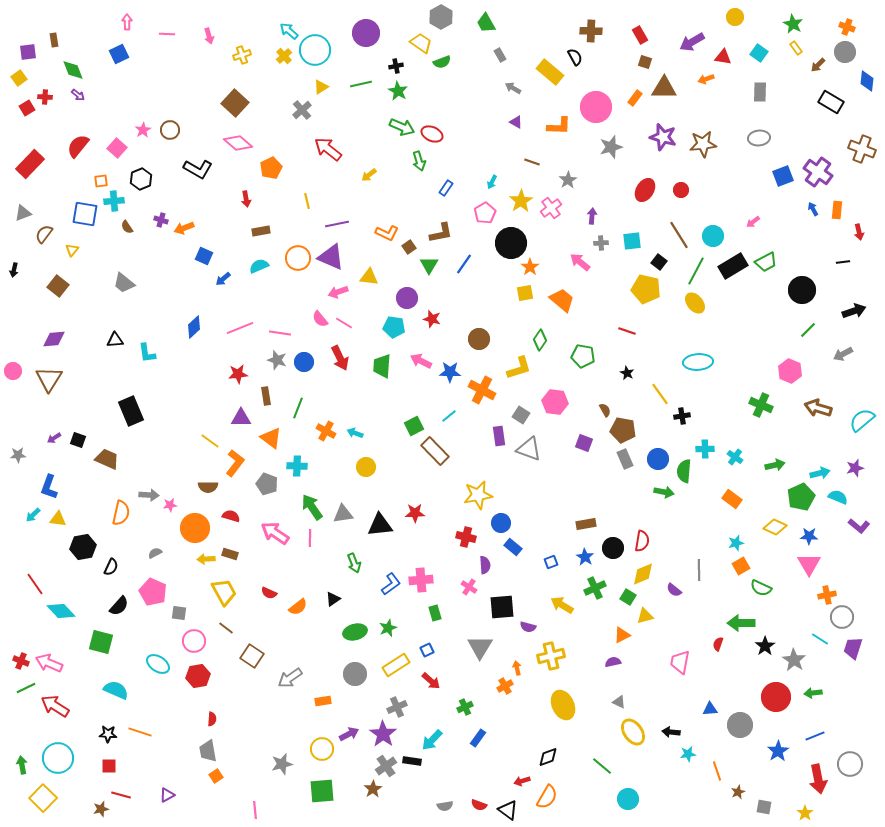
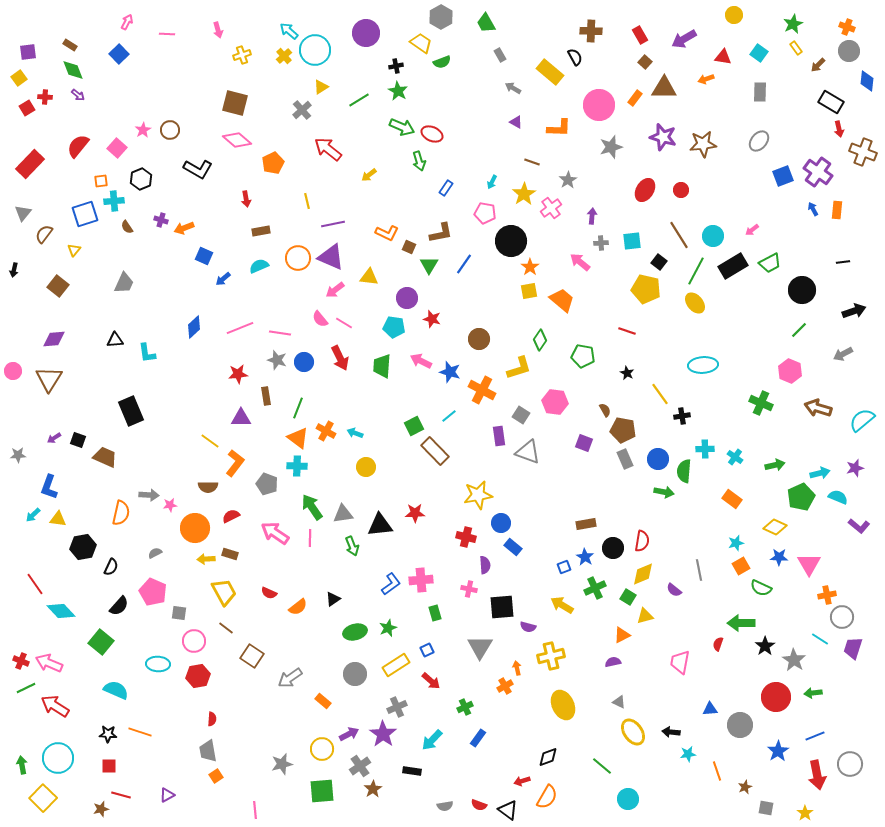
yellow circle at (735, 17): moved 1 px left, 2 px up
pink arrow at (127, 22): rotated 28 degrees clockwise
green star at (793, 24): rotated 18 degrees clockwise
pink arrow at (209, 36): moved 9 px right, 6 px up
brown rectangle at (54, 40): moved 16 px right, 5 px down; rotated 48 degrees counterclockwise
purple arrow at (692, 42): moved 8 px left, 3 px up
gray circle at (845, 52): moved 4 px right, 1 px up
blue square at (119, 54): rotated 18 degrees counterclockwise
brown square at (645, 62): rotated 24 degrees clockwise
green line at (361, 84): moved 2 px left, 16 px down; rotated 20 degrees counterclockwise
brown square at (235, 103): rotated 28 degrees counterclockwise
pink circle at (596, 107): moved 3 px right, 2 px up
orange L-shape at (559, 126): moved 2 px down
gray ellipse at (759, 138): moved 3 px down; rotated 45 degrees counterclockwise
pink diamond at (238, 143): moved 1 px left, 3 px up
brown cross at (862, 149): moved 1 px right, 3 px down
orange pentagon at (271, 168): moved 2 px right, 5 px up
yellow star at (521, 201): moved 3 px right, 7 px up
gray triangle at (23, 213): rotated 30 degrees counterclockwise
pink pentagon at (485, 213): rotated 30 degrees counterclockwise
blue square at (85, 214): rotated 28 degrees counterclockwise
pink arrow at (753, 222): moved 1 px left, 8 px down
purple line at (337, 224): moved 4 px left
red arrow at (859, 232): moved 20 px left, 103 px up
black circle at (511, 243): moved 2 px up
brown square at (409, 247): rotated 32 degrees counterclockwise
yellow triangle at (72, 250): moved 2 px right
green trapezoid at (766, 262): moved 4 px right, 1 px down
gray trapezoid at (124, 283): rotated 105 degrees counterclockwise
pink arrow at (338, 292): moved 3 px left, 2 px up; rotated 18 degrees counterclockwise
yellow square at (525, 293): moved 4 px right, 2 px up
green line at (808, 330): moved 9 px left
cyan ellipse at (698, 362): moved 5 px right, 3 px down
blue star at (450, 372): rotated 15 degrees clockwise
green cross at (761, 405): moved 2 px up
orange triangle at (271, 438): moved 27 px right
gray triangle at (529, 449): moved 1 px left, 3 px down
brown trapezoid at (107, 459): moved 2 px left, 2 px up
red semicircle at (231, 516): rotated 42 degrees counterclockwise
blue star at (809, 536): moved 30 px left, 21 px down
blue square at (551, 562): moved 13 px right, 5 px down
green arrow at (354, 563): moved 2 px left, 17 px up
gray line at (699, 570): rotated 10 degrees counterclockwise
pink cross at (469, 587): moved 2 px down; rotated 21 degrees counterclockwise
green square at (101, 642): rotated 25 degrees clockwise
cyan ellipse at (158, 664): rotated 30 degrees counterclockwise
orange rectangle at (323, 701): rotated 49 degrees clockwise
black rectangle at (412, 761): moved 10 px down
gray cross at (386, 766): moved 26 px left
red arrow at (818, 779): moved 1 px left, 4 px up
brown star at (738, 792): moved 7 px right, 5 px up
gray square at (764, 807): moved 2 px right, 1 px down
